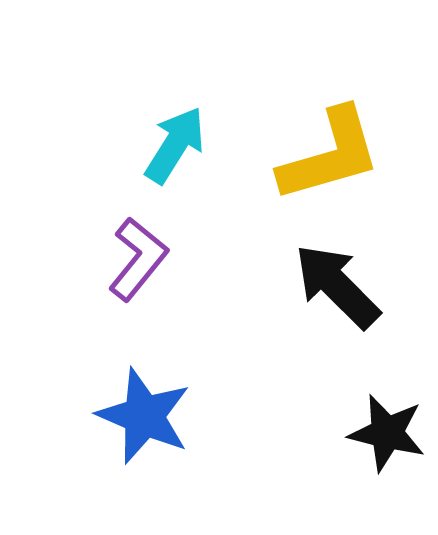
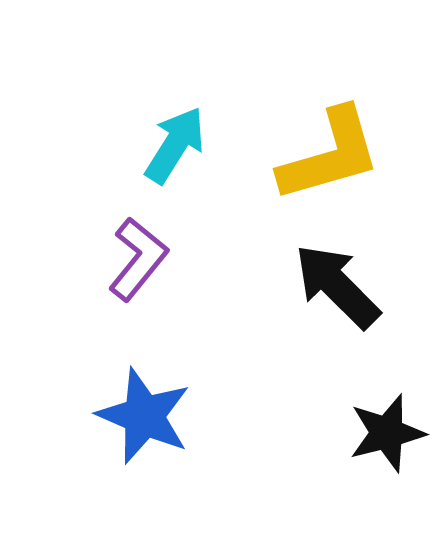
black star: rotated 28 degrees counterclockwise
